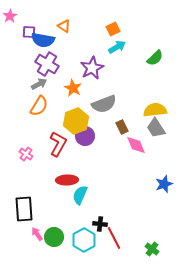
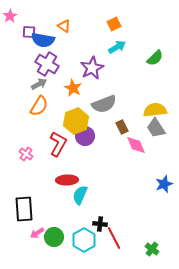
orange square: moved 1 px right, 5 px up
pink arrow: moved 1 px up; rotated 88 degrees counterclockwise
